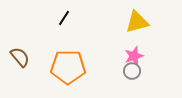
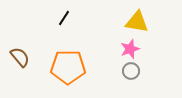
yellow triangle: rotated 25 degrees clockwise
pink star: moved 4 px left, 7 px up
gray circle: moved 1 px left
